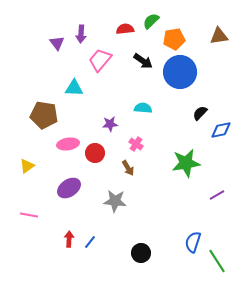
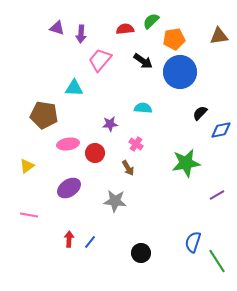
purple triangle: moved 15 px up; rotated 35 degrees counterclockwise
